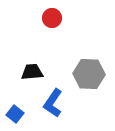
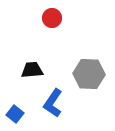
black trapezoid: moved 2 px up
